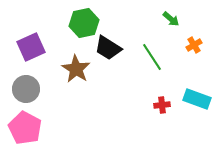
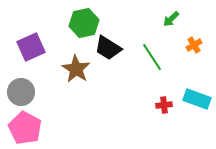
green arrow: rotated 96 degrees clockwise
gray circle: moved 5 px left, 3 px down
red cross: moved 2 px right
